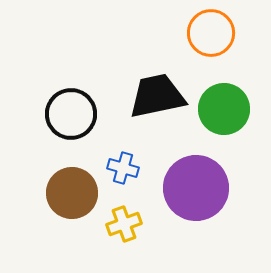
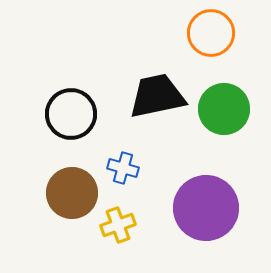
purple circle: moved 10 px right, 20 px down
yellow cross: moved 6 px left, 1 px down
